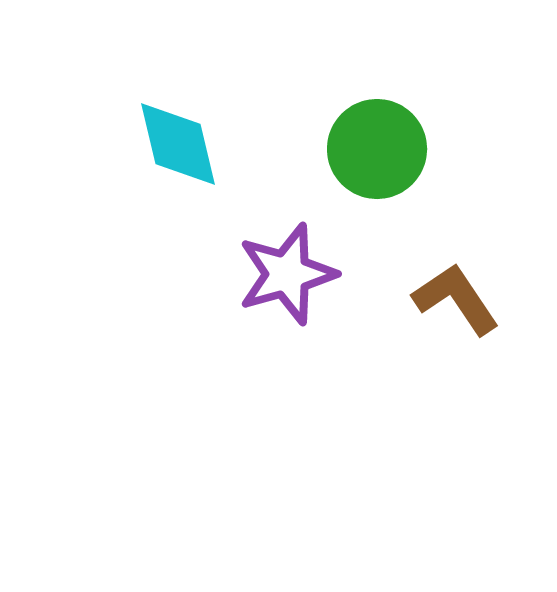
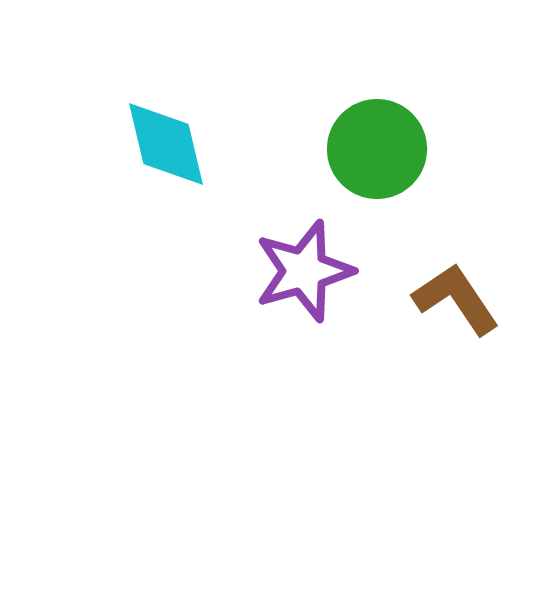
cyan diamond: moved 12 px left
purple star: moved 17 px right, 3 px up
